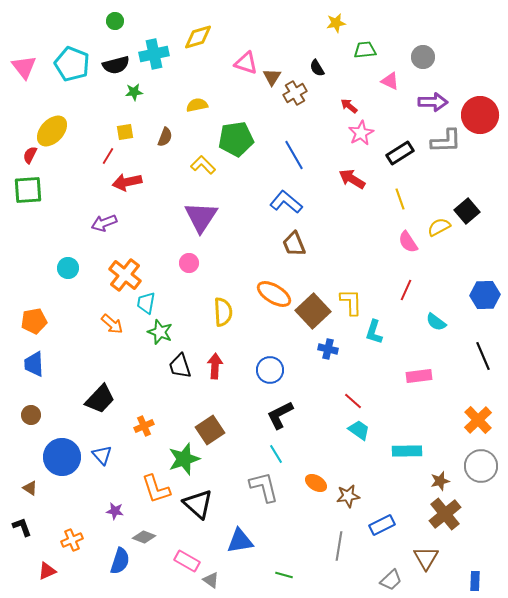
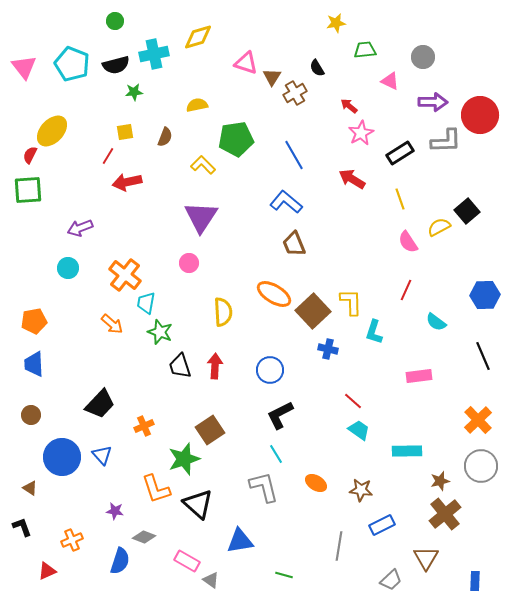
purple arrow at (104, 223): moved 24 px left, 5 px down
black trapezoid at (100, 399): moved 5 px down
brown star at (348, 496): moved 13 px right, 6 px up; rotated 15 degrees clockwise
